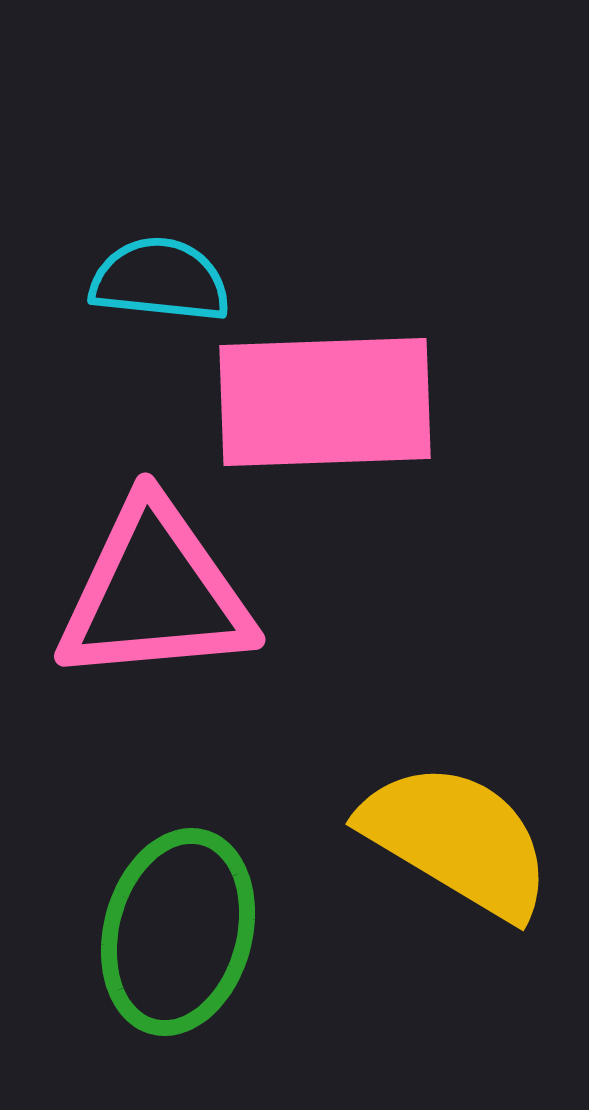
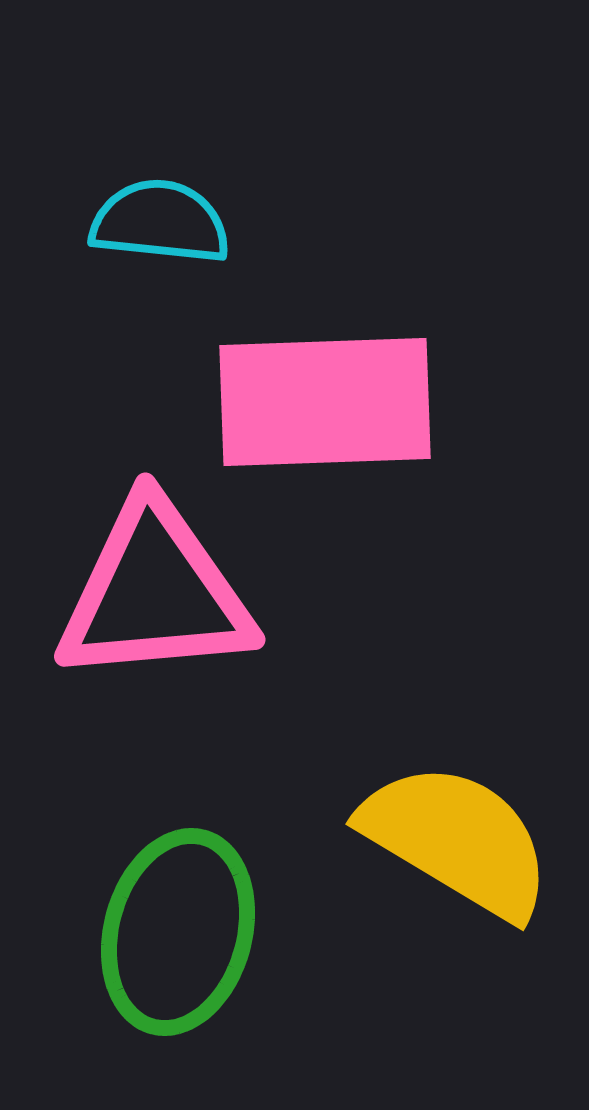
cyan semicircle: moved 58 px up
